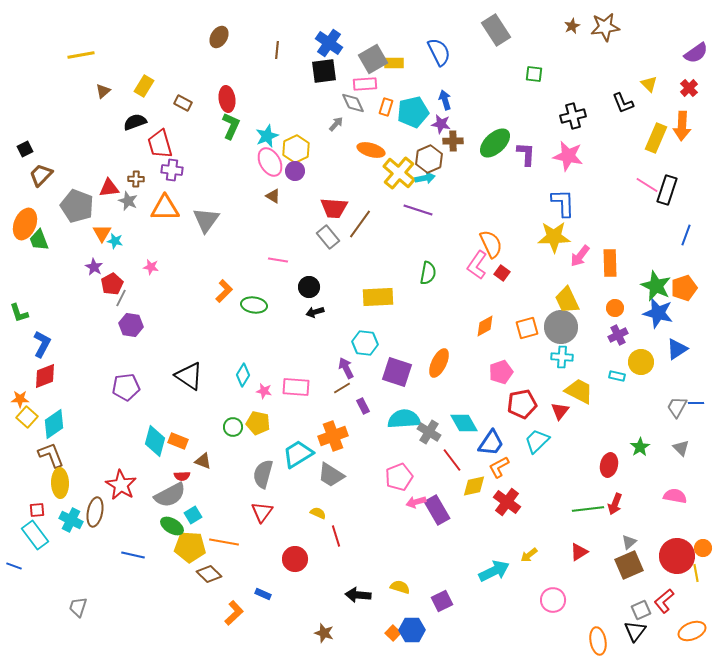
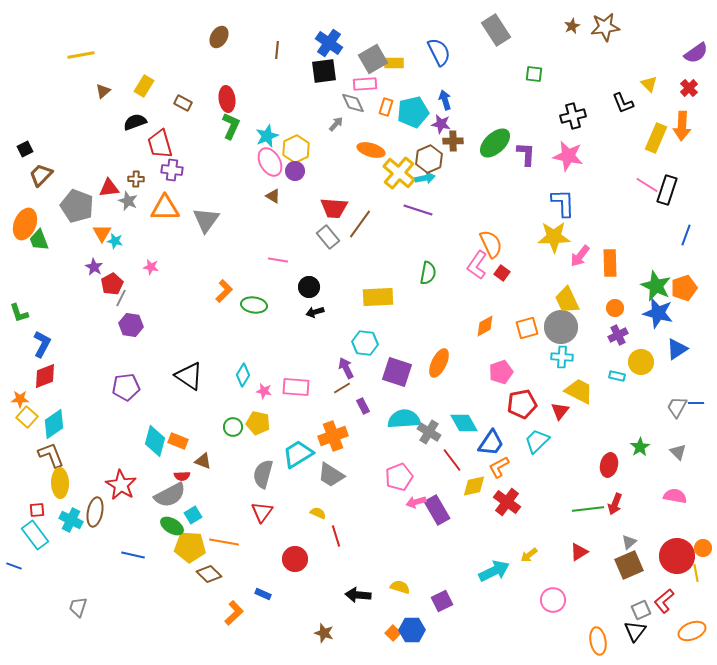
gray triangle at (681, 448): moved 3 px left, 4 px down
